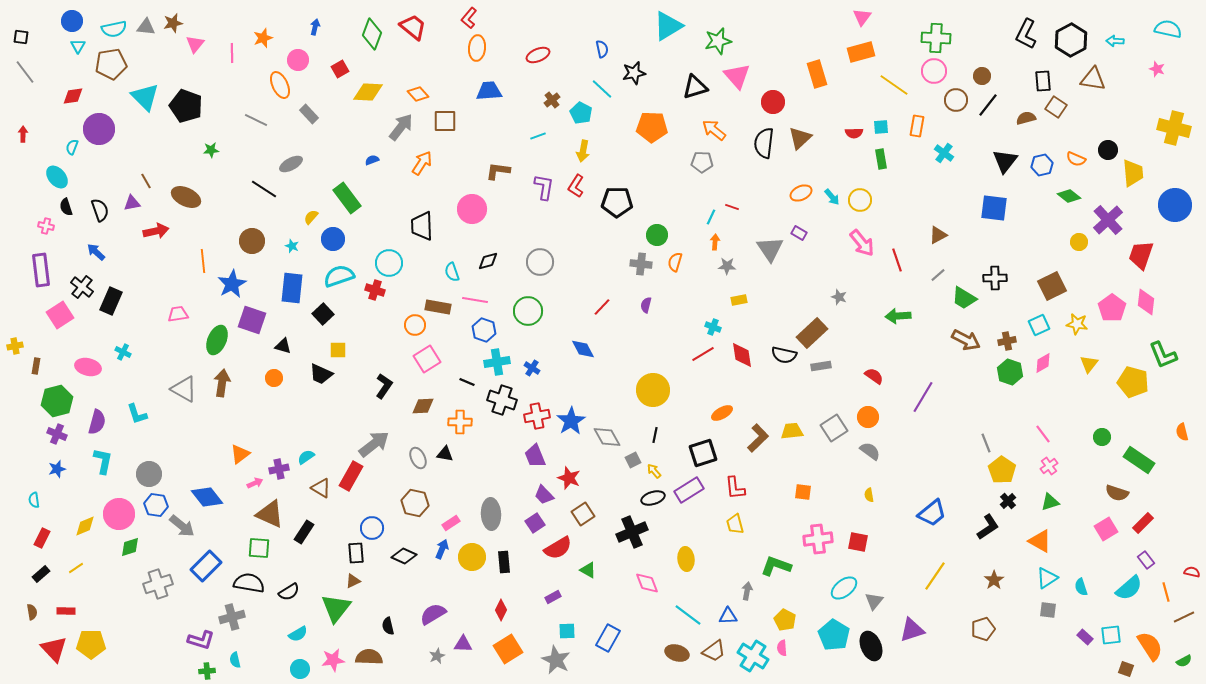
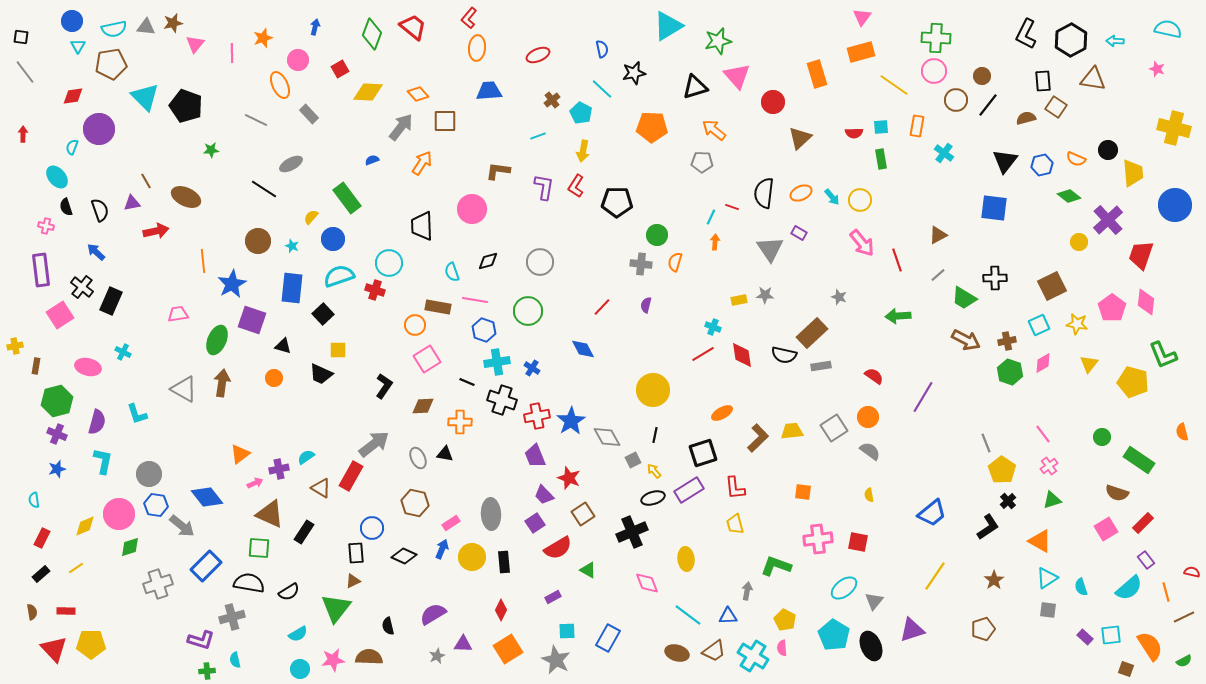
black semicircle at (764, 143): moved 50 px down
brown circle at (252, 241): moved 6 px right
gray star at (727, 266): moved 38 px right, 29 px down
green triangle at (1050, 502): moved 2 px right, 2 px up
